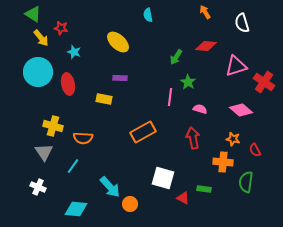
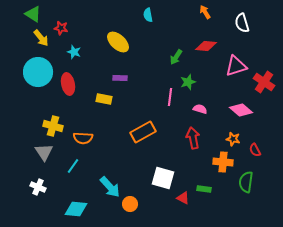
green star: rotated 21 degrees clockwise
